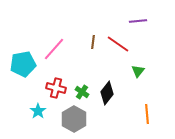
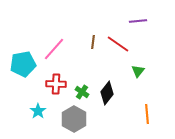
red cross: moved 4 px up; rotated 12 degrees counterclockwise
